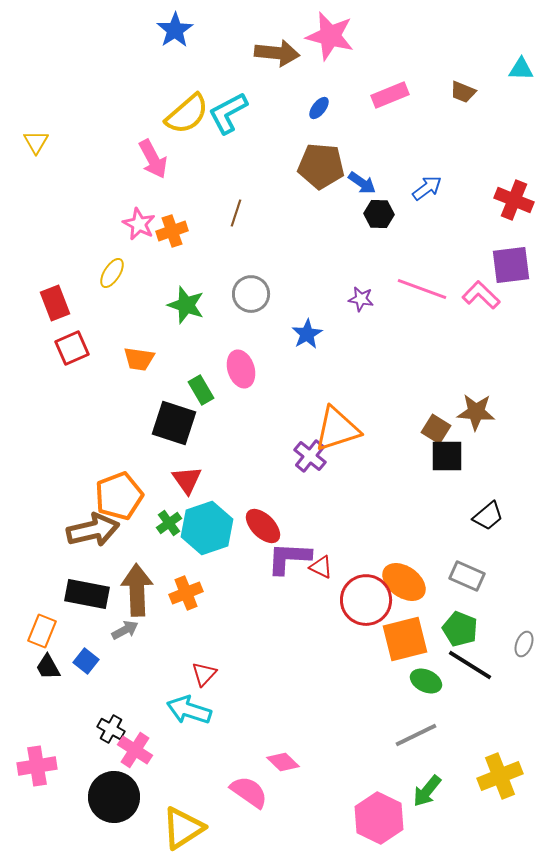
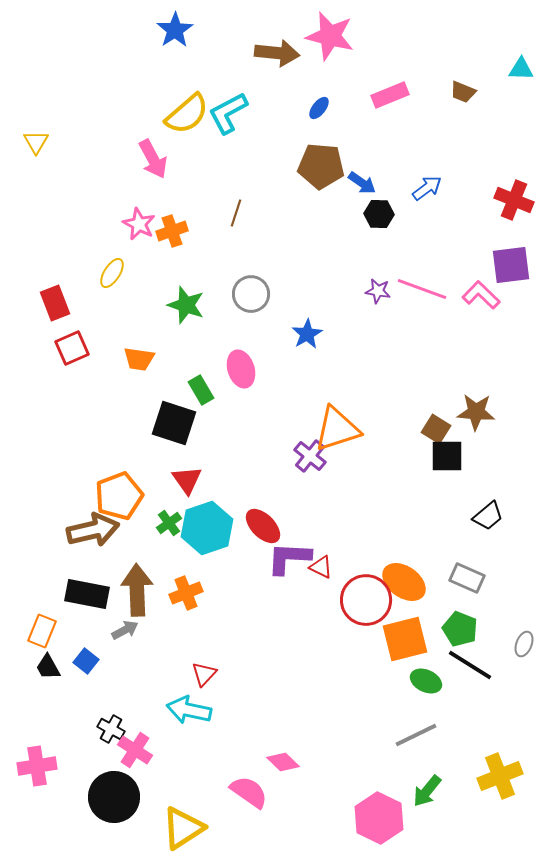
purple star at (361, 299): moved 17 px right, 8 px up
gray rectangle at (467, 576): moved 2 px down
cyan arrow at (189, 710): rotated 6 degrees counterclockwise
